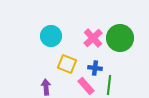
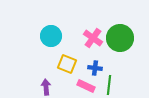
pink cross: rotated 12 degrees counterclockwise
pink rectangle: rotated 24 degrees counterclockwise
